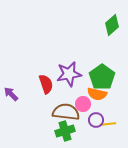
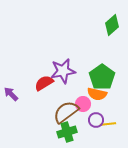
purple star: moved 6 px left, 3 px up
red semicircle: moved 2 px left, 1 px up; rotated 102 degrees counterclockwise
brown semicircle: rotated 44 degrees counterclockwise
green cross: moved 2 px right, 1 px down
